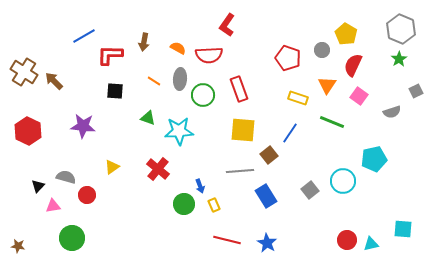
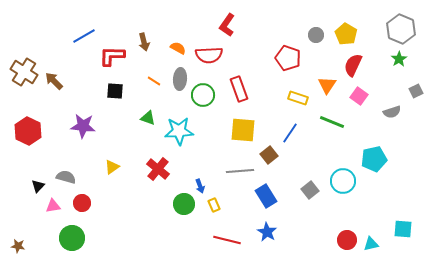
brown arrow at (144, 42): rotated 24 degrees counterclockwise
gray circle at (322, 50): moved 6 px left, 15 px up
red L-shape at (110, 55): moved 2 px right, 1 px down
red circle at (87, 195): moved 5 px left, 8 px down
blue star at (267, 243): moved 11 px up
